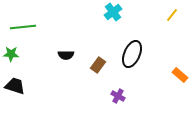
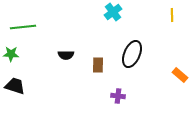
yellow line: rotated 40 degrees counterclockwise
brown rectangle: rotated 35 degrees counterclockwise
purple cross: rotated 24 degrees counterclockwise
